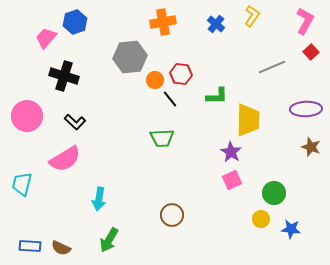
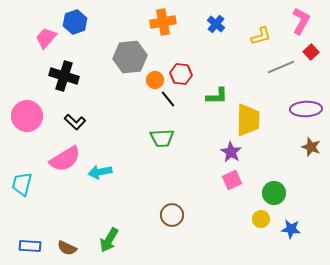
yellow L-shape: moved 9 px right, 20 px down; rotated 40 degrees clockwise
pink L-shape: moved 4 px left
gray line: moved 9 px right
black line: moved 2 px left
cyan arrow: moved 1 px right, 27 px up; rotated 70 degrees clockwise
brown semicircle: moved 6 px right
